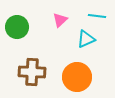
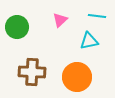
cyan triangle: moved 3 px right, 2 px down; rotated 12 degrees clockwise
